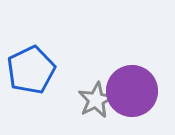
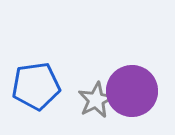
blue pentagon: moved 5 px right, 16 px down; rotated 18 degrees clockwise
